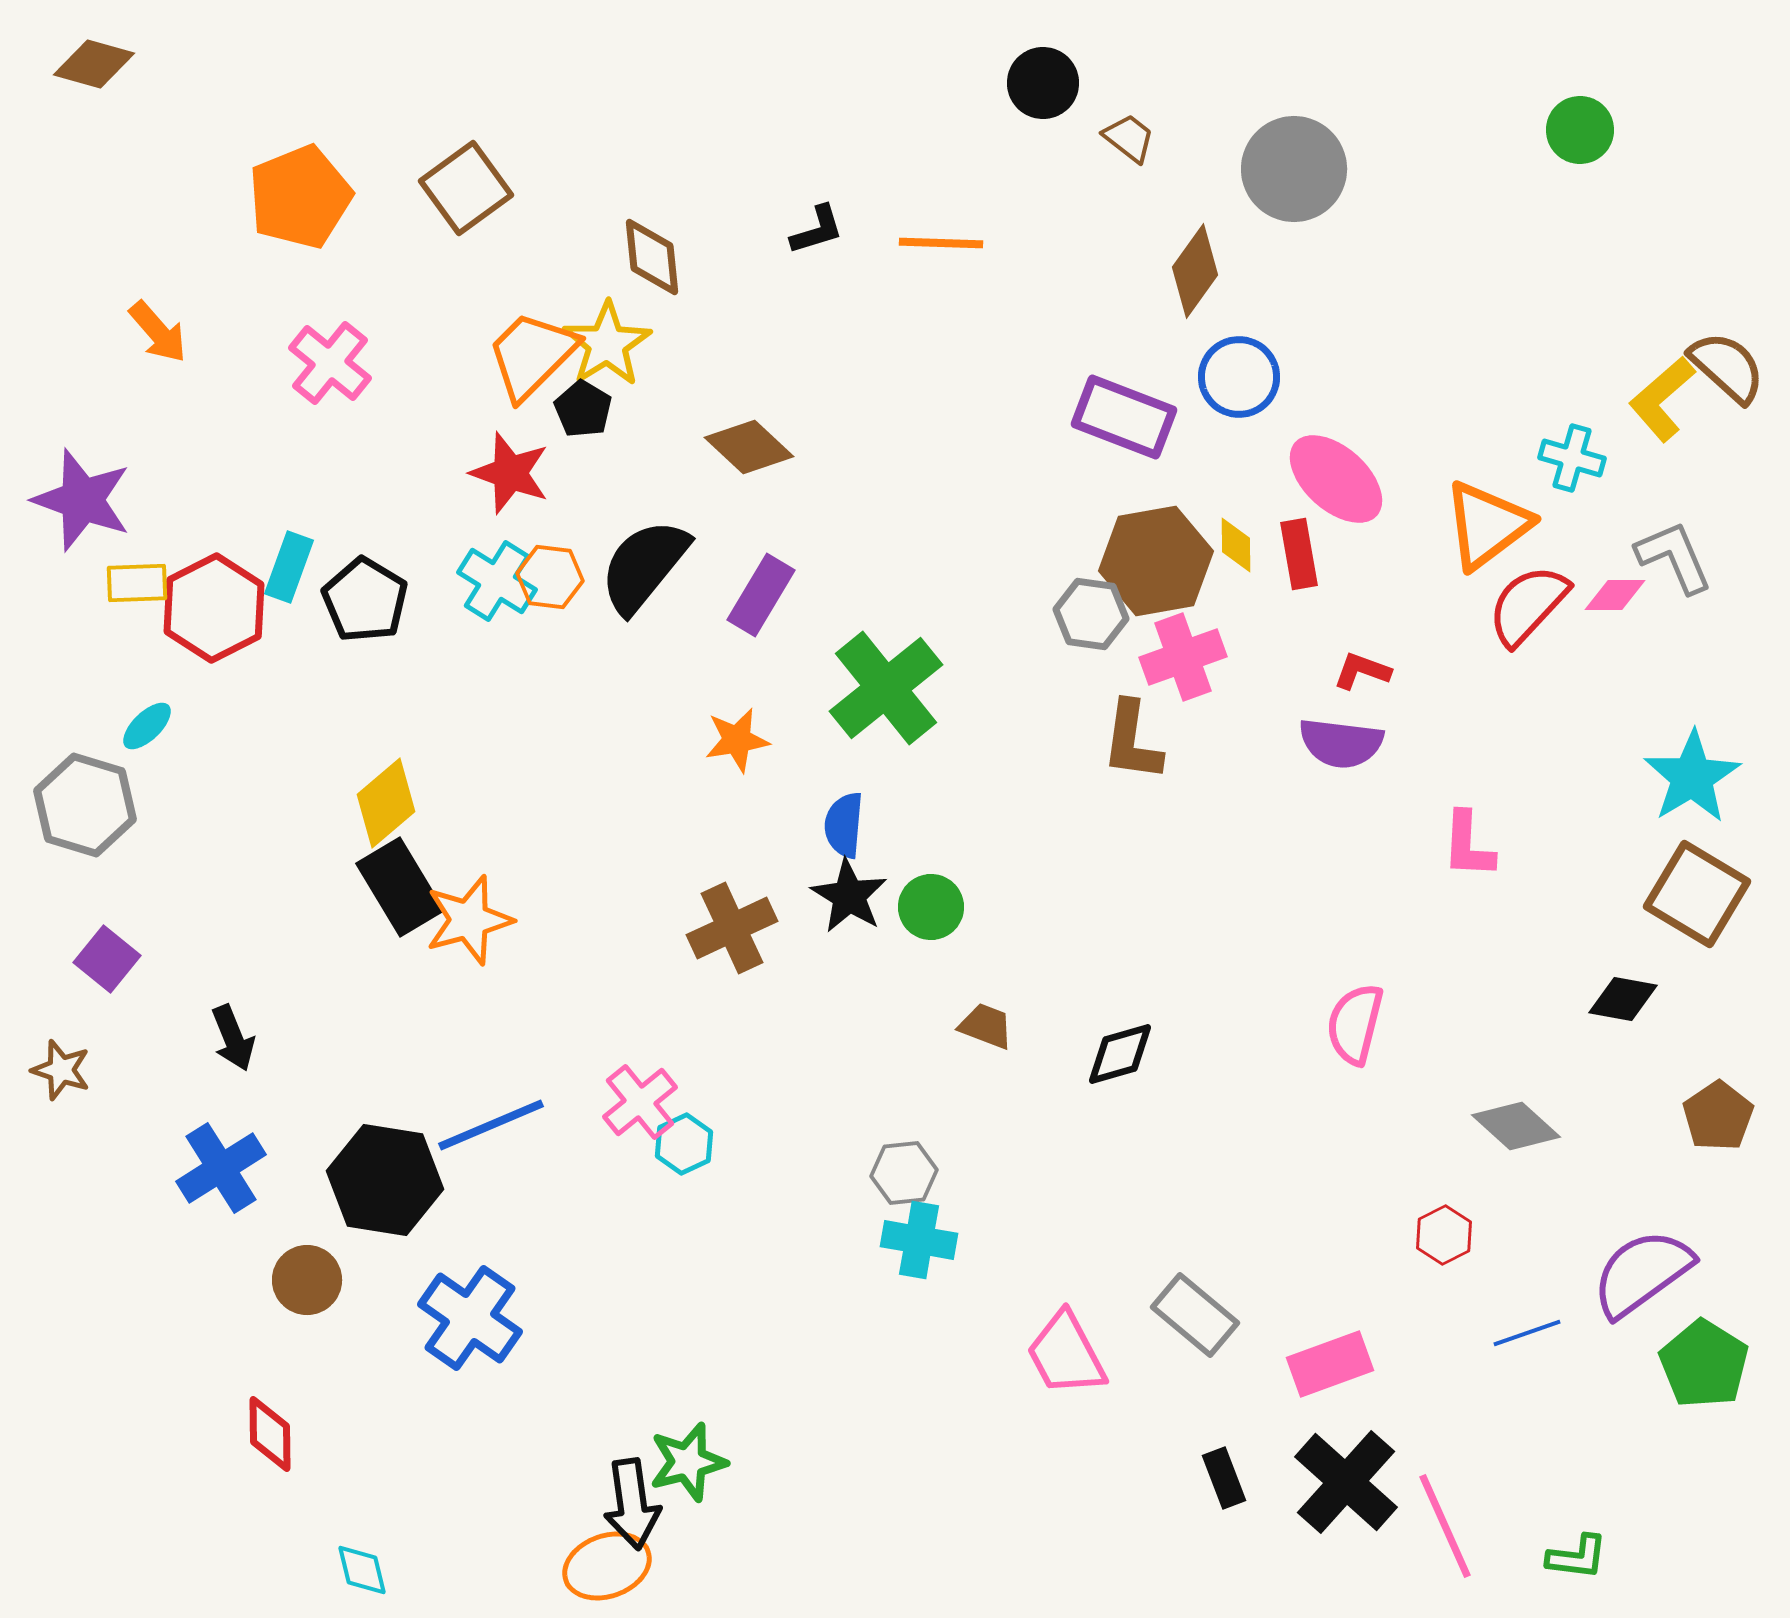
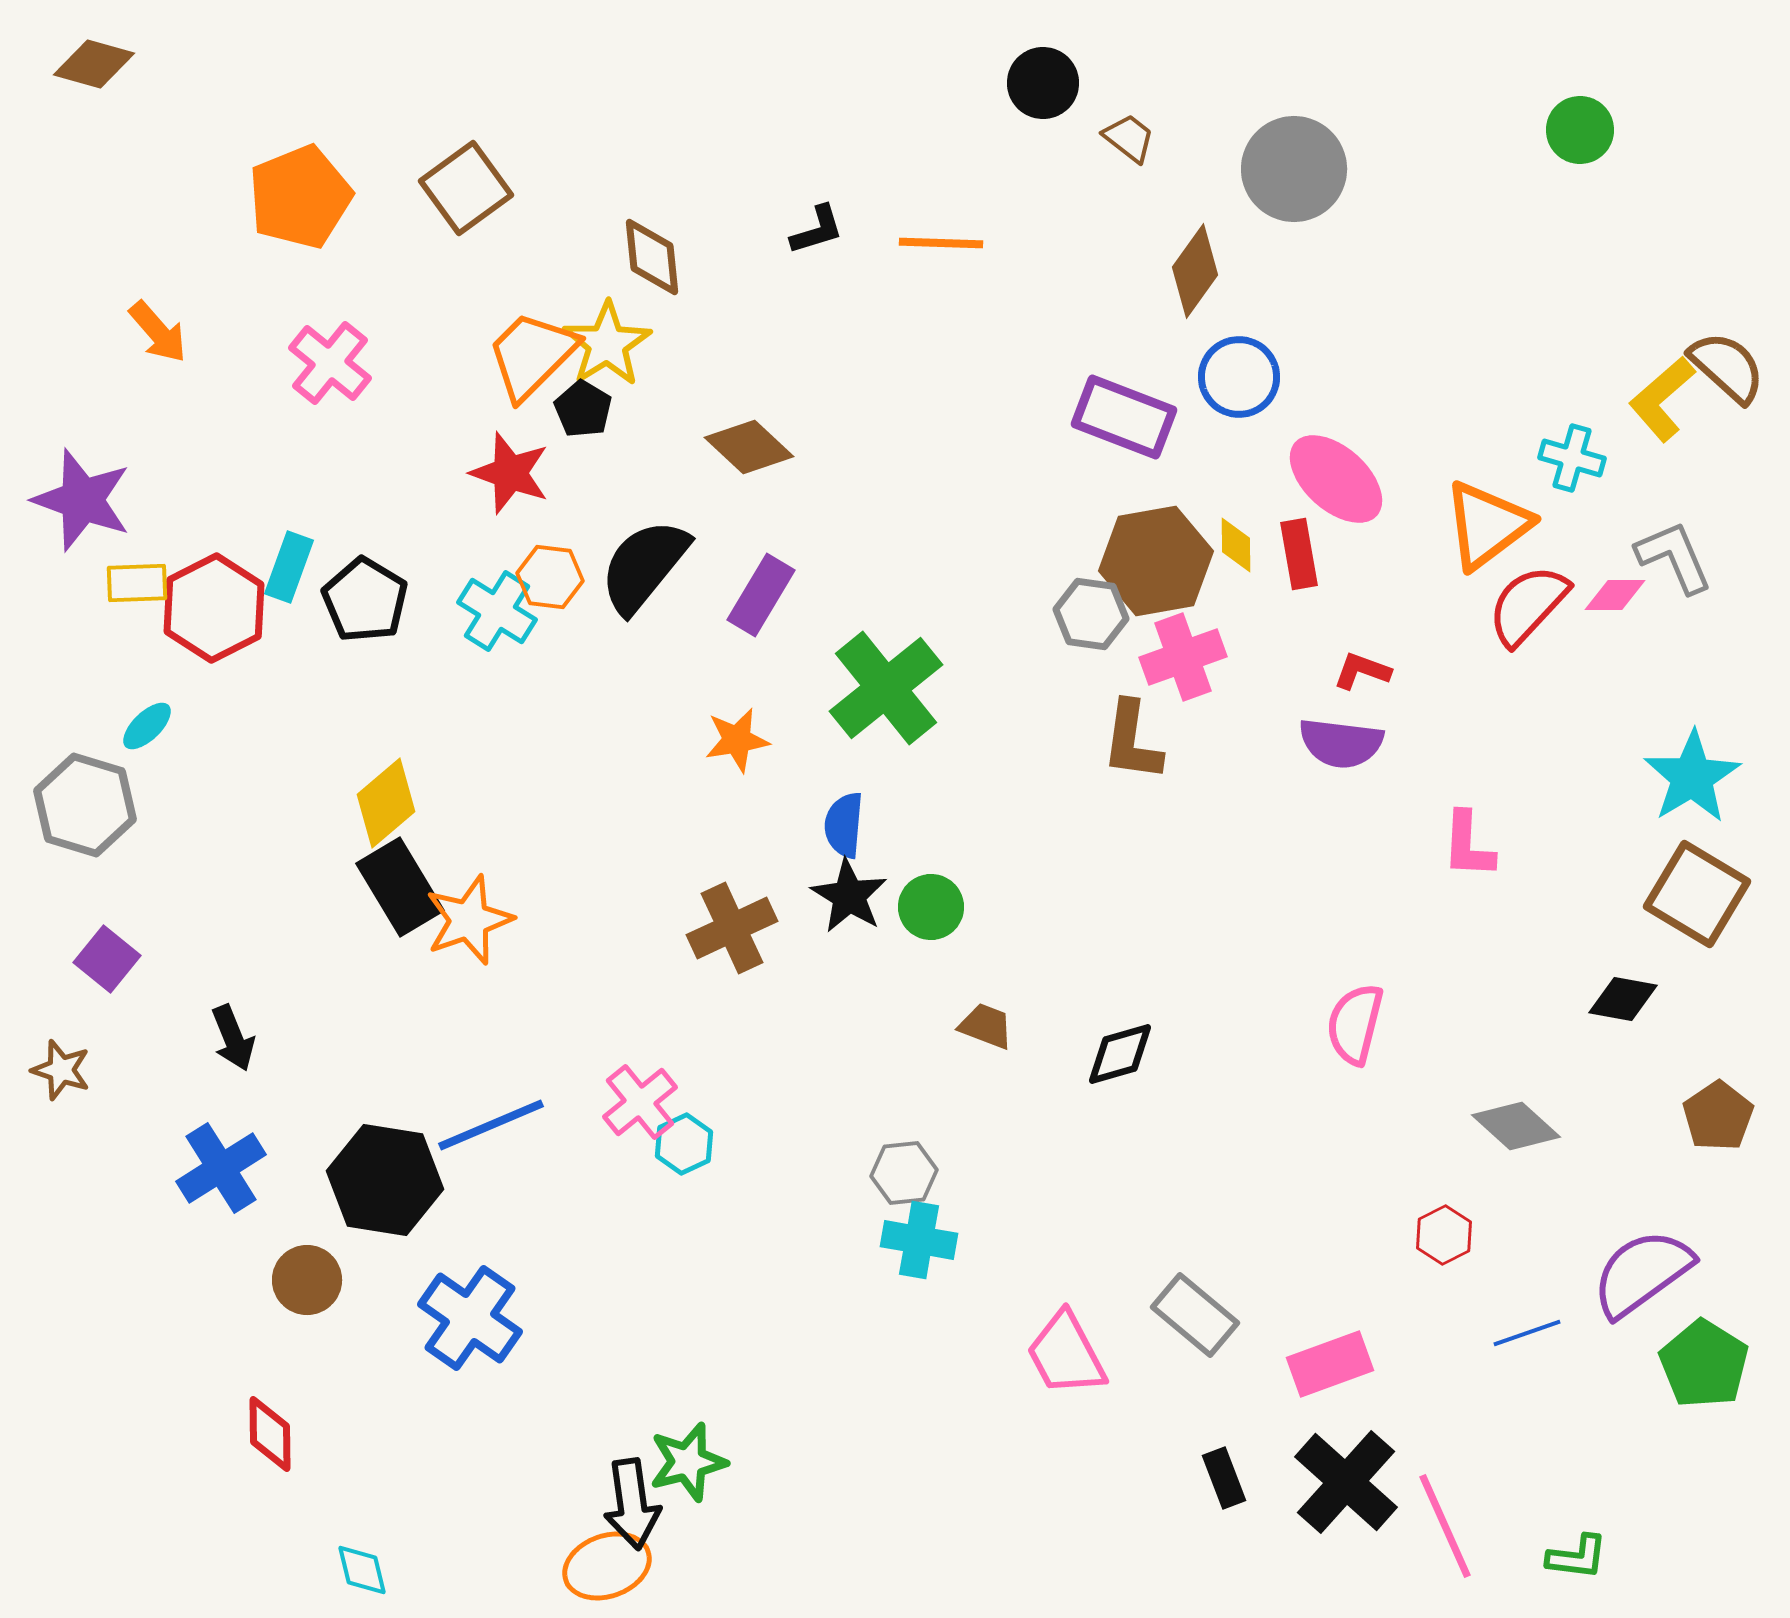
cyan cross at (497, 581): moved 30 px down
orange star at (469, 920): rotated 4 degrees counterclockwise
